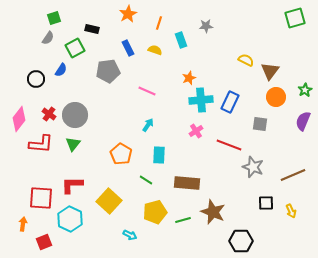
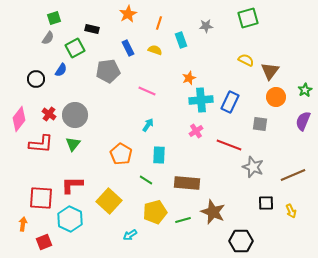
green square at (295, 18): moved 47 px left
cyan arrow at (130, 235): rotated 120 degrees clockwise
